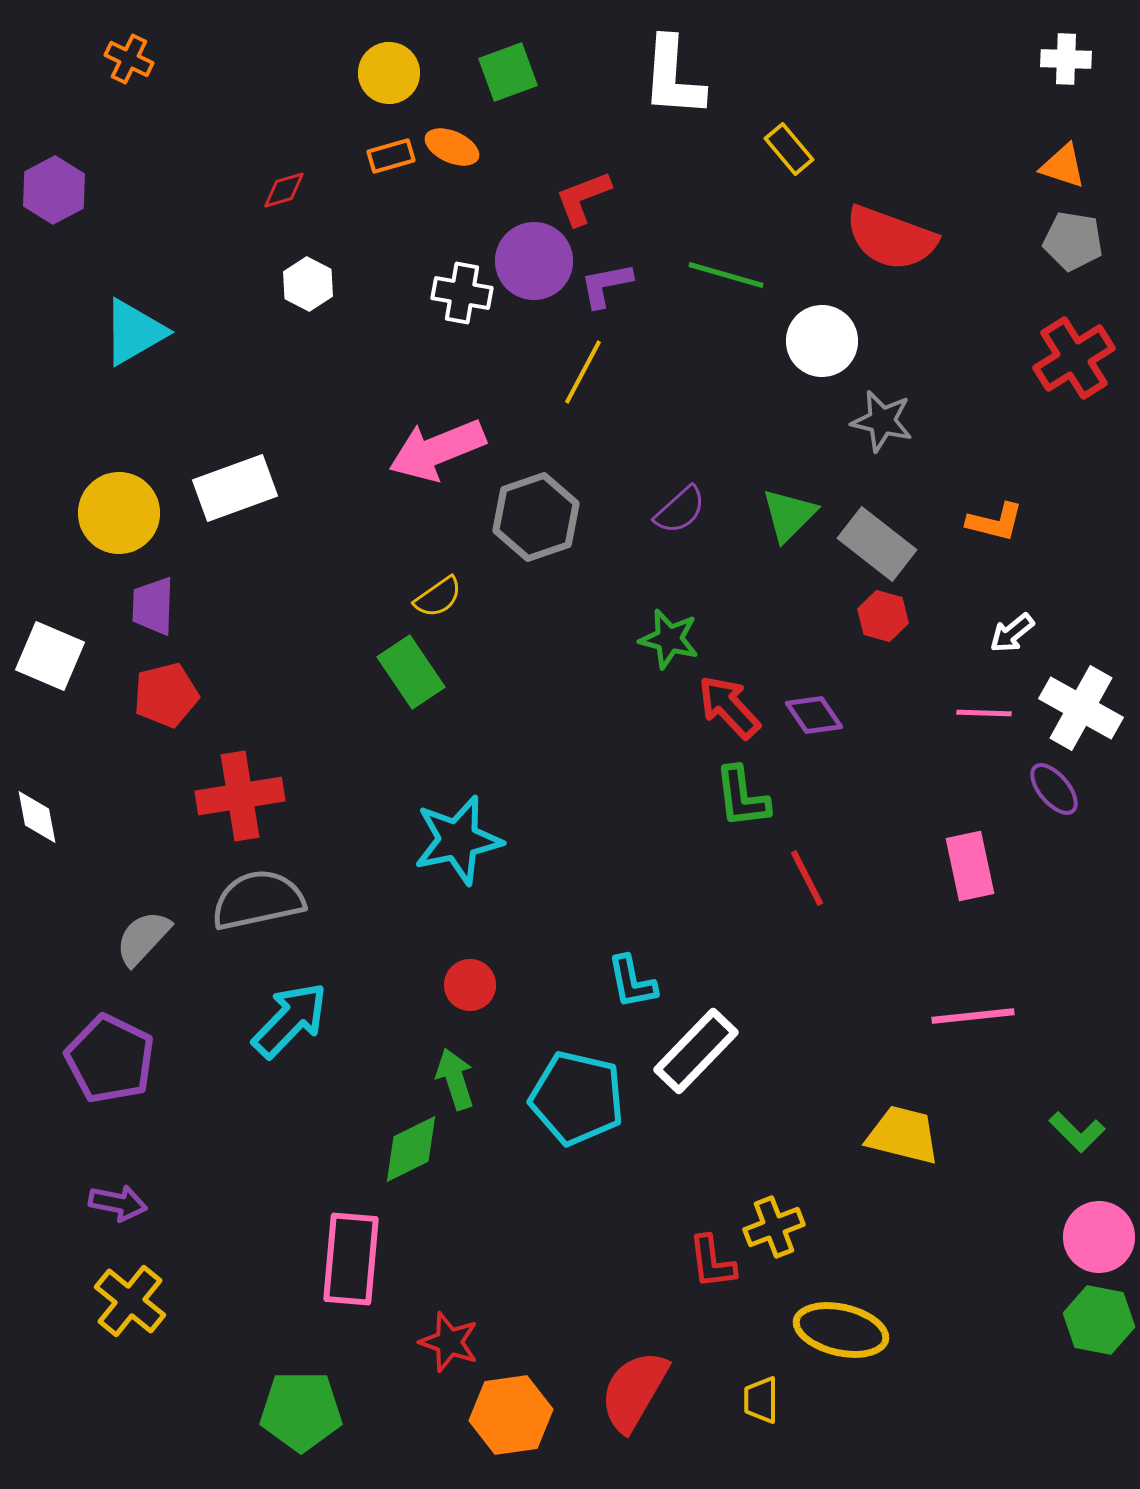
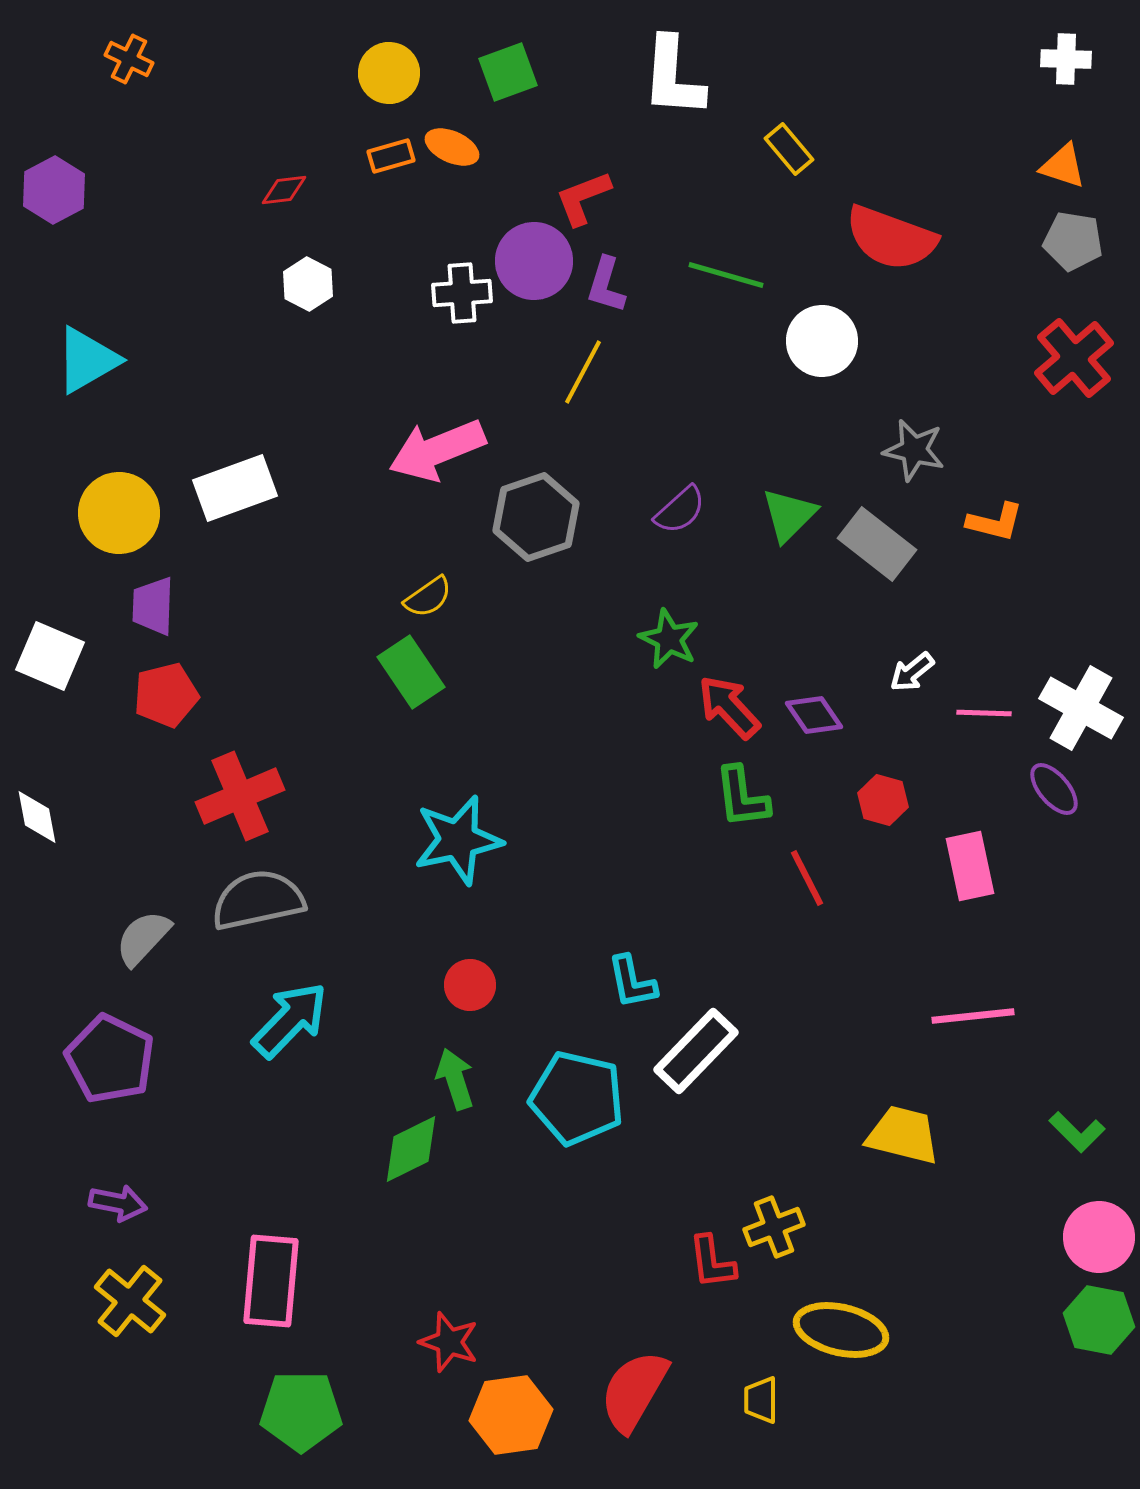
red diamond at (284, 190): rotated 9 degrees clockwise
purple L-shape at (606, 285): rotated 62 degrees counterclockwise
white cross at (462, 293): rotated 14 degrees counterclockwise
cyan triangle at (134, 332): moved 47 px left, 28 px down
red cross at (1074, 358): rotated 8 degrees counterclockwise
gray star at (882, 421): moved 32 px right, 29 px down
yellow semicircle at (438, 597): moved 10 px left
red hexagon at (883, 616): moved 184 px down
white arrow at (1012, 633): moved 100 px left, 39 px down
green star at (669, 639): rotated 12 degrees clockwise
red cross at (240, 796): rotated 14 degrees counterclockwise
pink rectangle at (351, 1259): moved 80 px left, 22 px down
